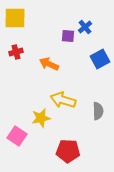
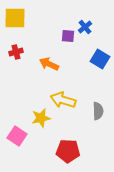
blue square: rotated 30 degrees counterclockwise
